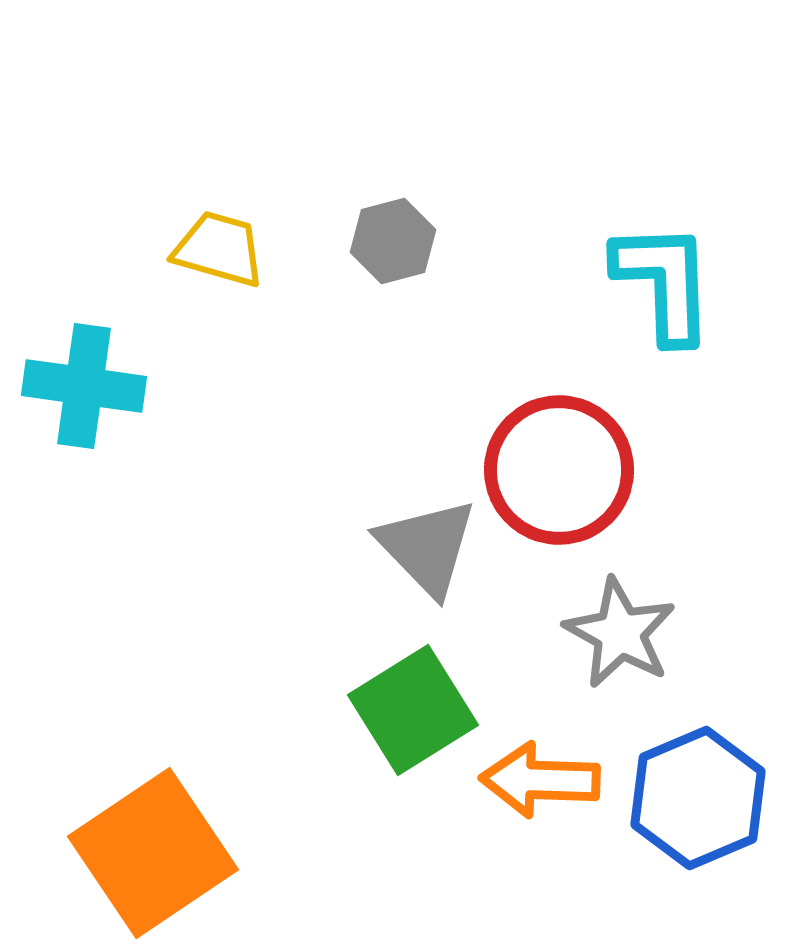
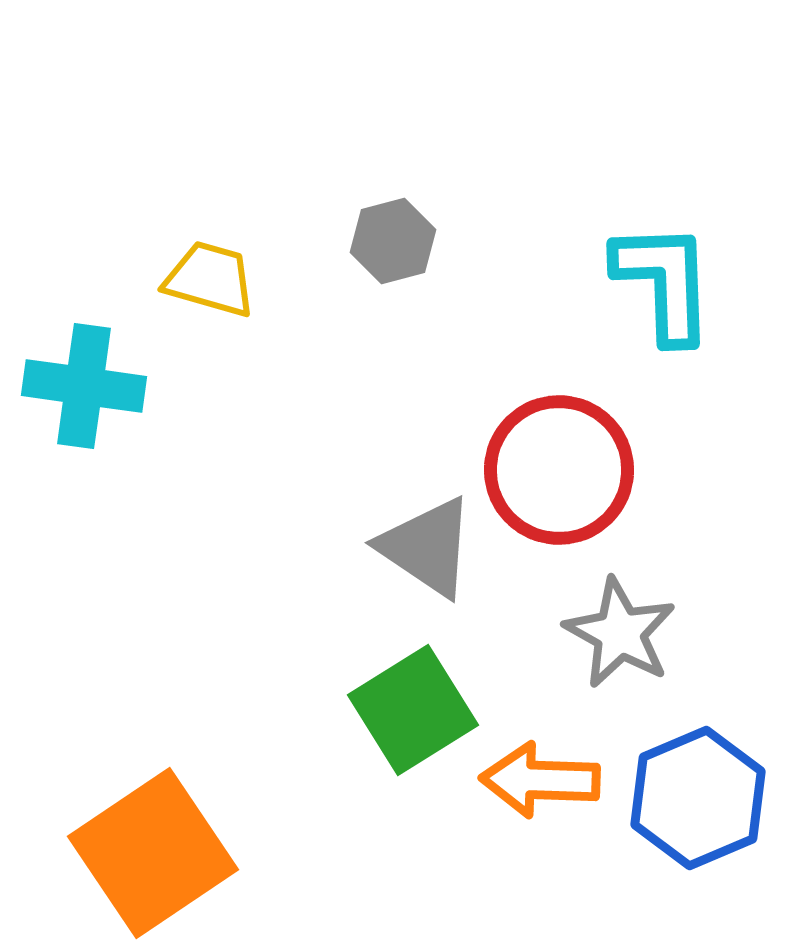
yellow trapezoid: moved 9 px left, 30 px down
gray triangle: rotated 12 degrees counterclockwise
